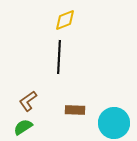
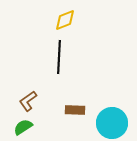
cyan circle: moved 2 px left
